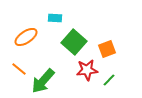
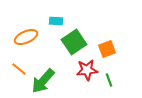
cyan rectangle: moved 1 px right, 3 px down
orange ellipse: rotated 10 degrees clockwise
green square: rotated 15 degrees clockwise
green line: rotated 64 degrees counterclockwise
